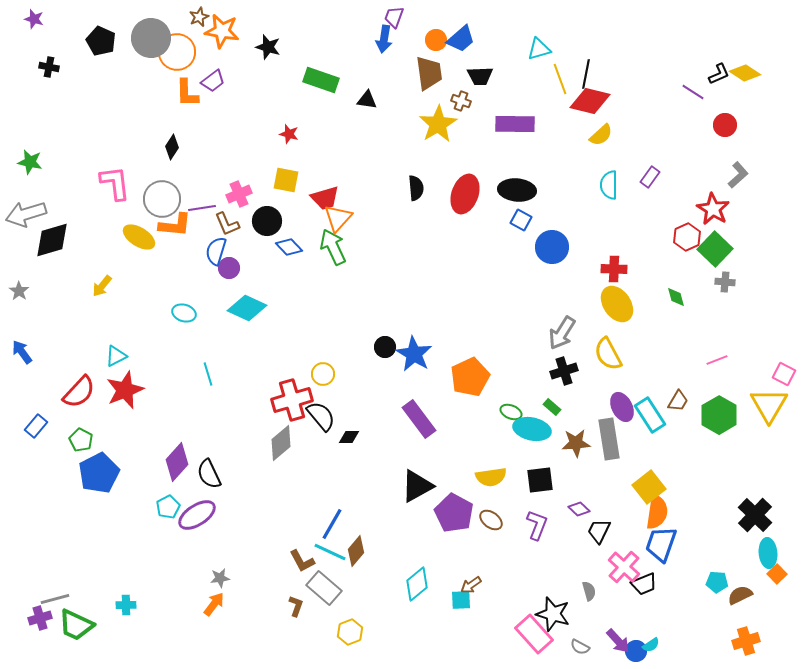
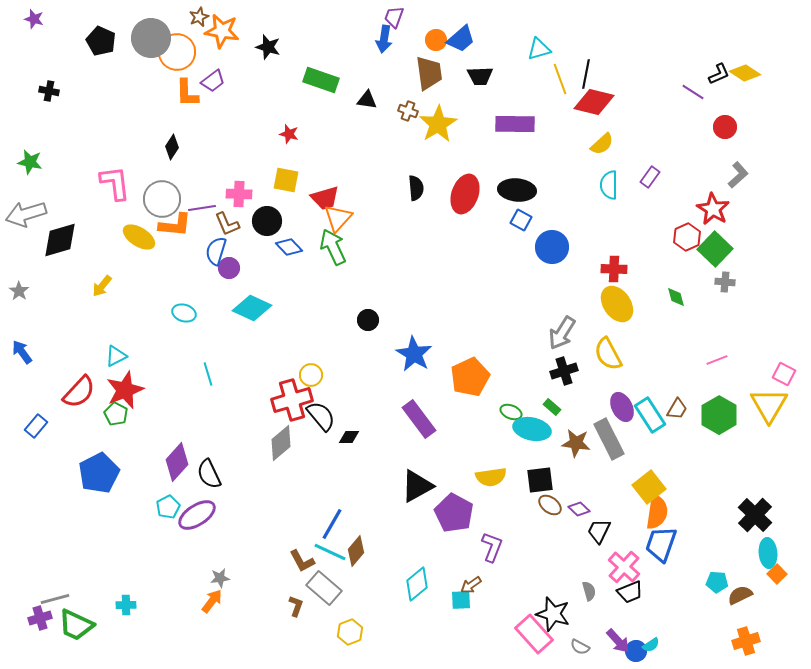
black cross at (49, 67): moved 24 px down
brown cross at (461, 101): moved 53 px left, 10 px down
red diamond at (590, 101): moved 4 px right, 1 px down
red circle at (725, 125): moved 2 px down
yellow semicircle at (601, 135): moved 1 px right, 9 px down
pink cross at (239, 194): rotated 25 degrees clockwise
black diamond at (52, 240): moved 8 px right
cyan diamond at (247, 308): moved 5 px right
black circle at (385, 347): moved 17 px left, 27 px up
yellow circle at (323, 374): moved 12 px left, 1 px down
brown trapezoid at (678, 401): moved 1 px left, 8 px down
gray rectangle at (609, 439): rotated 18 degrees counterclockwise
green pentagon at (81, 440): moved 35 px right, 26 px up
brown star at (576, 443): rotated 12 degrees clockwise
brown ellipse at (491, 520): moved 59 px right, 15 px up
purple L-shape at (537, 525): moved 45 px left, 22 px down
black trapezoid at (644, 584): moved 14 px left, 8 px down
orange arrow at (214, 604): moved 2 px left, 3 px up
